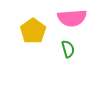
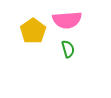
pink semicircle: moved 5 px left, 2 px down
